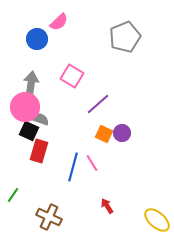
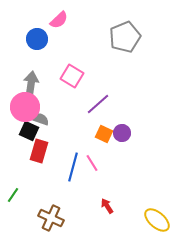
pink semicircle: moved 2 px up
brown cross: moved 2 px right, 1 px down
